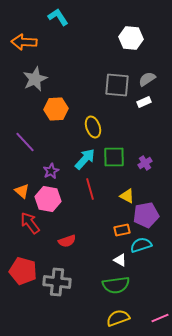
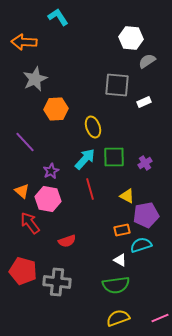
gray semicircle: moved 18 px up
